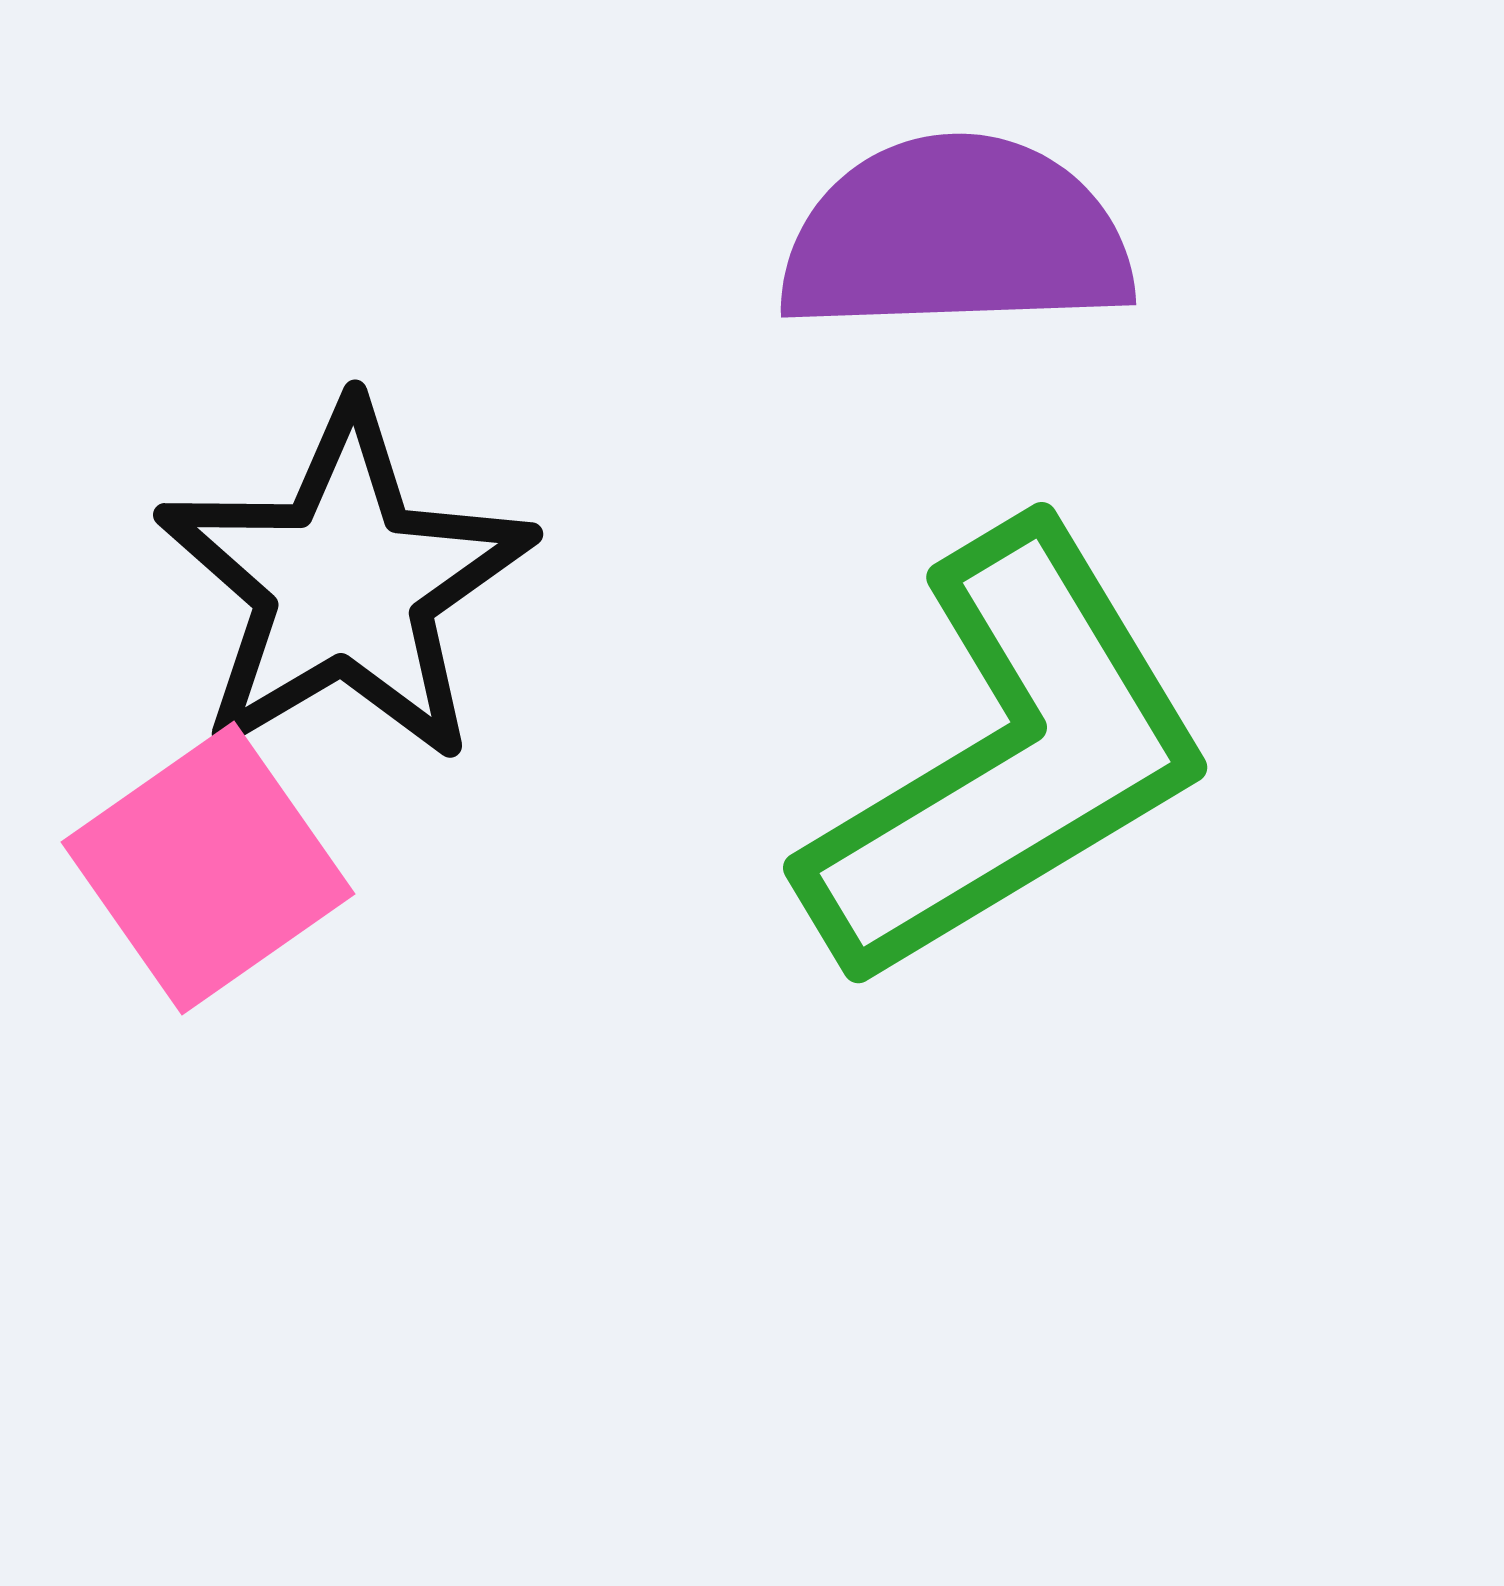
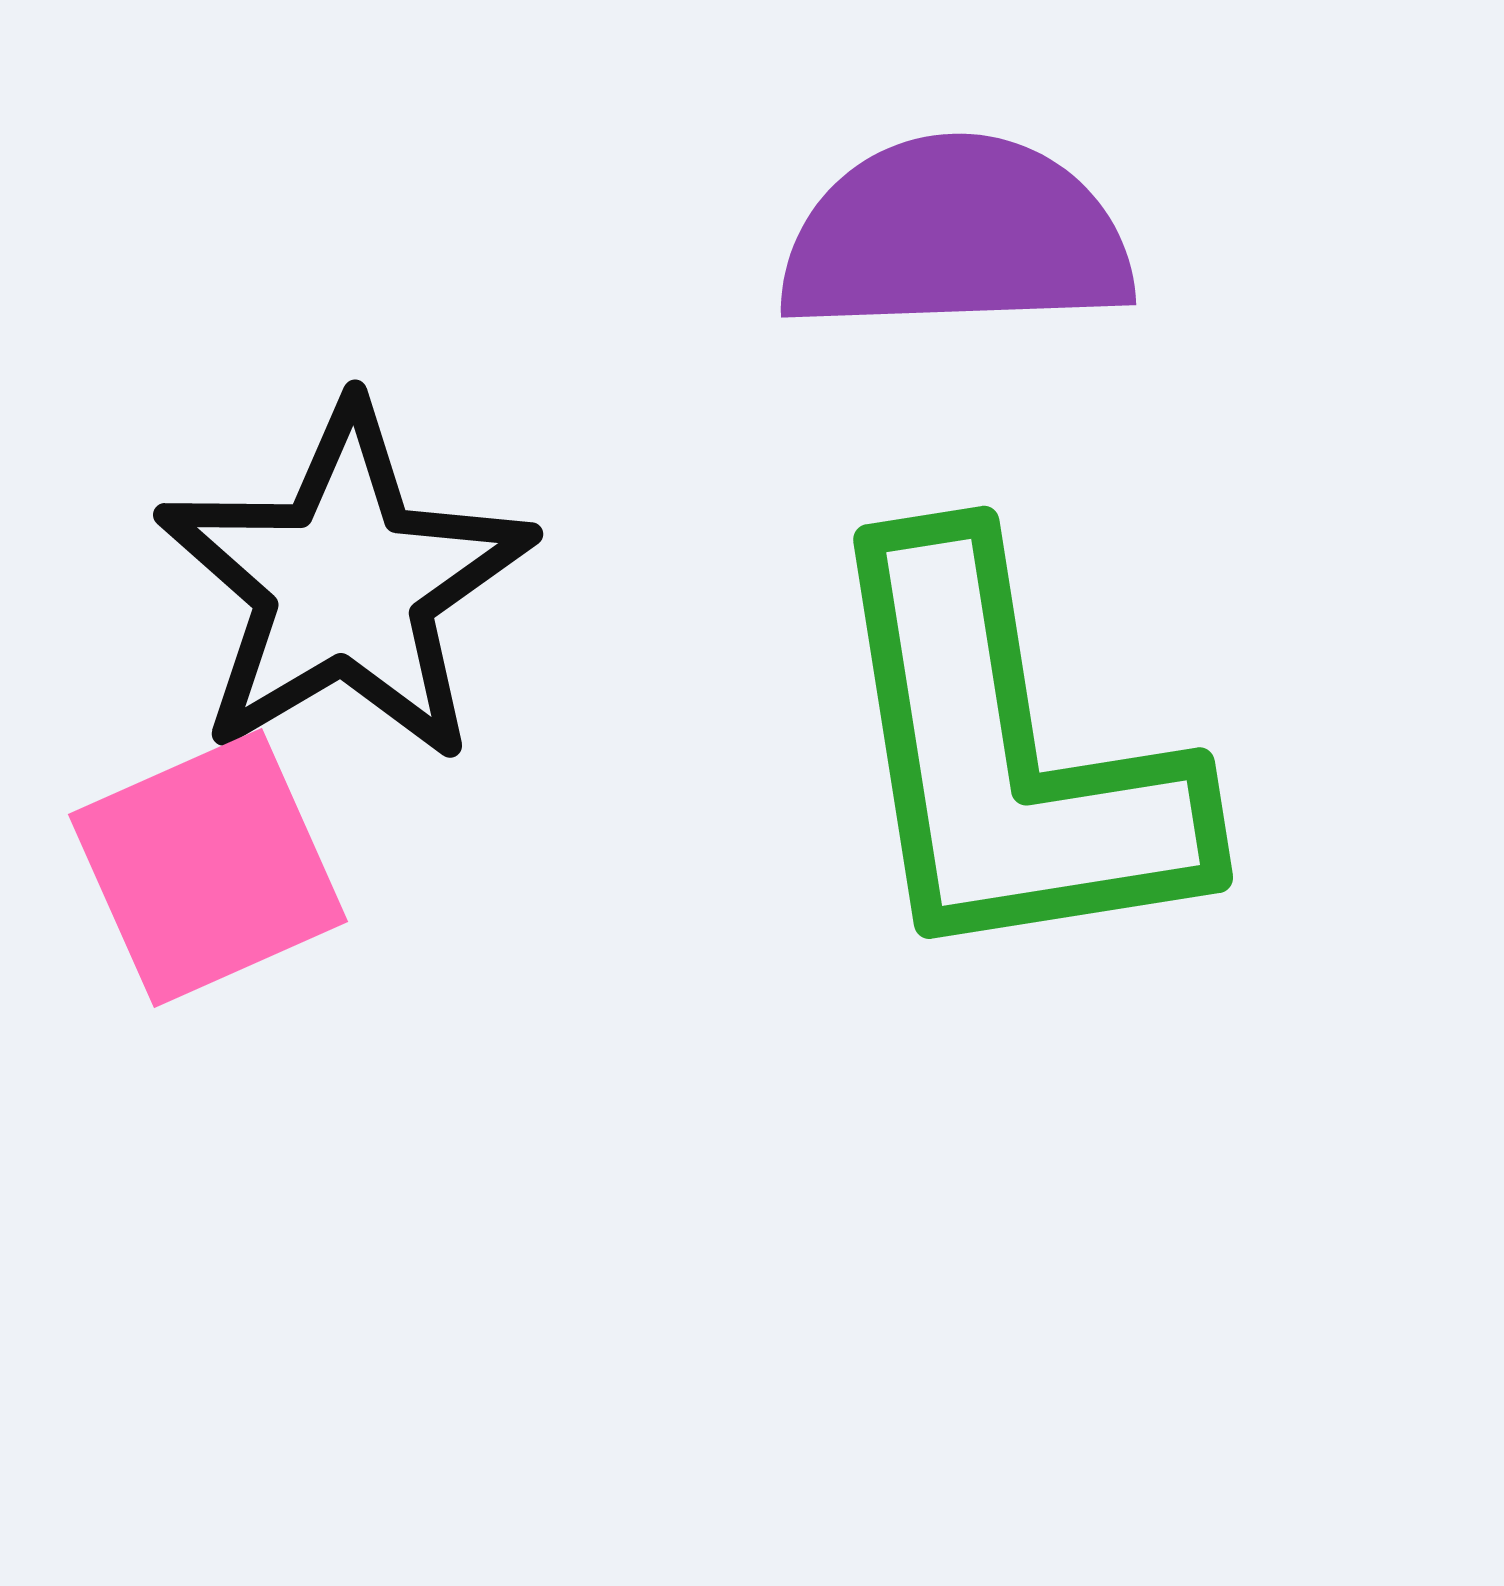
green L-shape: rotated 112 degrees clockwise
pink square: rotated 11 degrees clockwise
